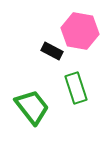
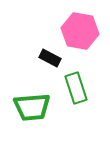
black rectangle: moved 2 px left, 7 px down
green trapezoid: rotated 123 degrees clockwise
